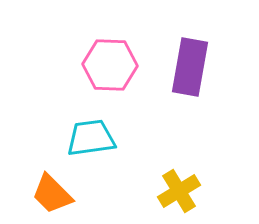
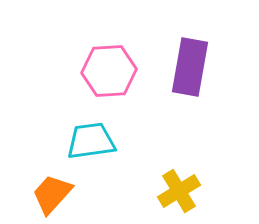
pink hexagon: moved 1 px left, 6 px down; rotated 6 degrees counterclockwise
cyan trapezoid: moved 3 px down
orange trapezoid: rotated 87 degrees clockwise
